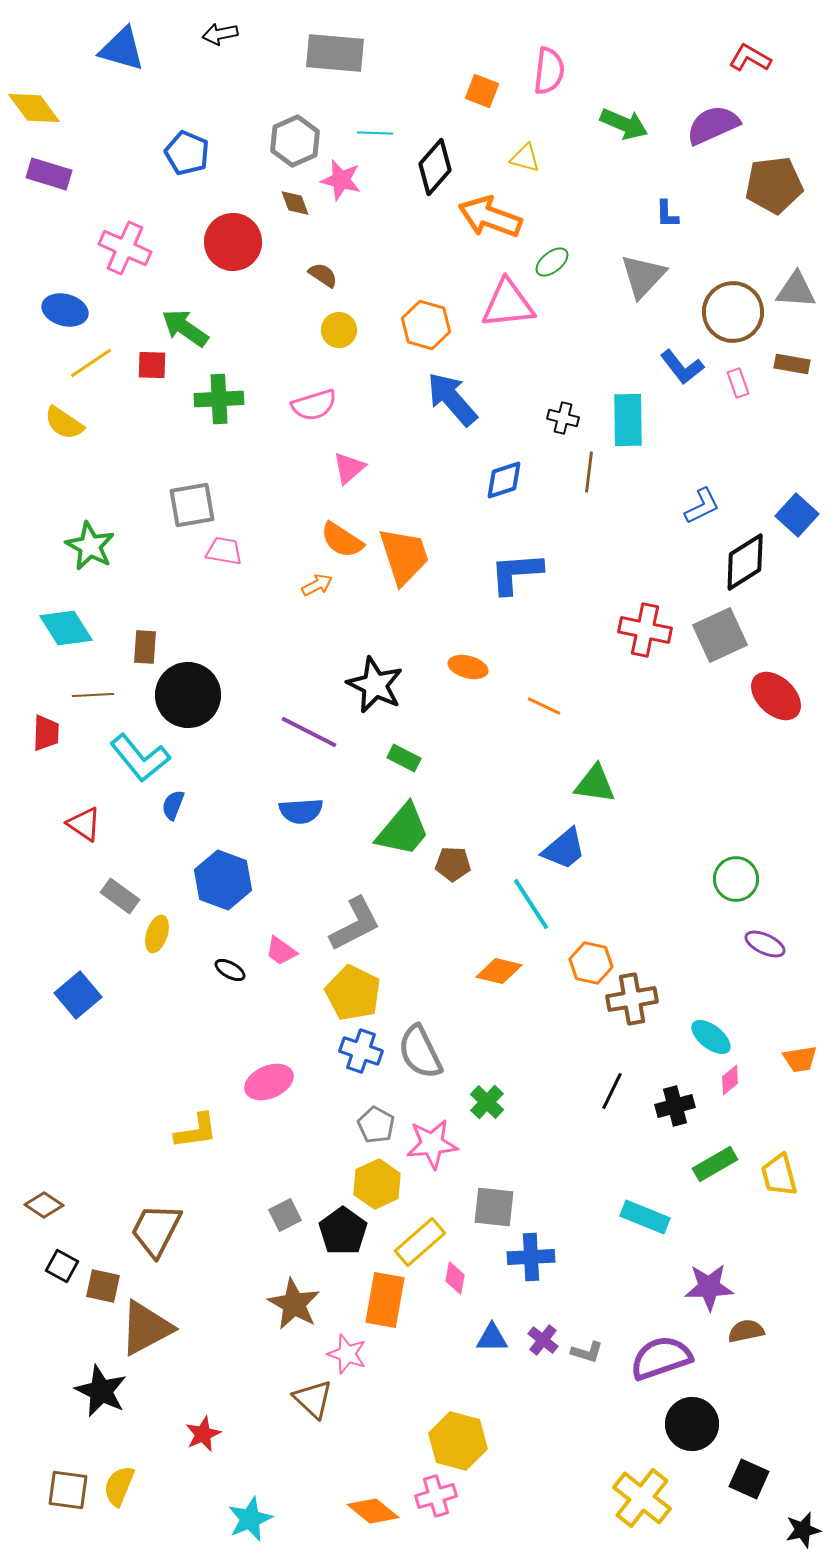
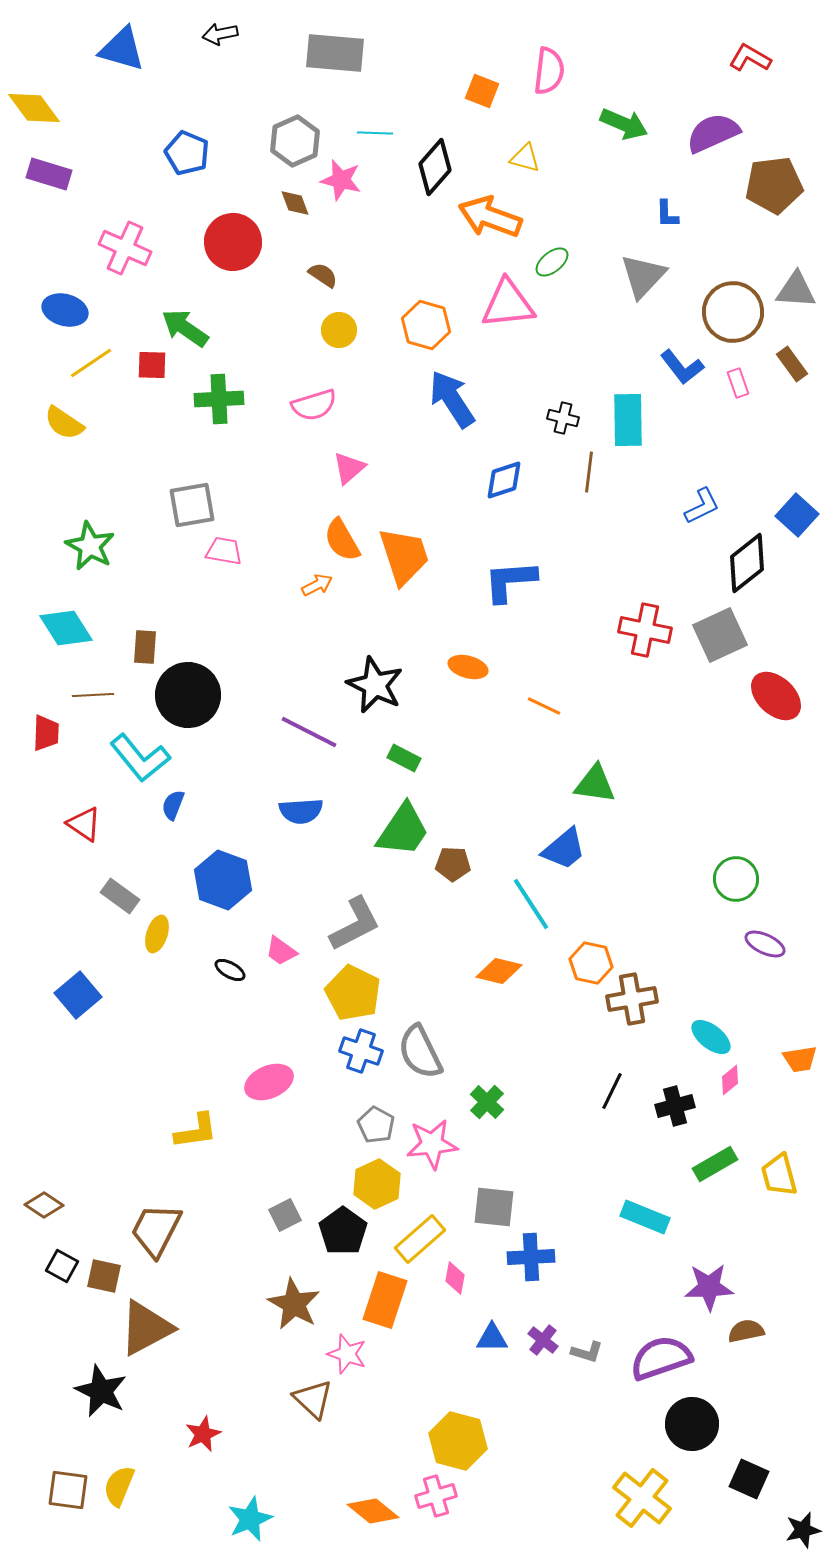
purple semicircle at (713, 125): moved 8 px down
brown rectangle at (792, 364): rotated 44 degrees clockwise
blue arrow at (452, 399): rotated 8 degrees clockwise
orange semicircle at (342, 540): rotated 27 degrees clockwise
black diamond at (745, 562): moved 2 px right, 1 px down; rotated 6 degrees counterclockwise
blue L-shape at (516, 573): moved 6 px left, 8 px down
green trapezoid at (403, 830): rotated 6 degrees counterclockwise
yellow rectangle at (420, 1242): moved 3 px up
brown square at (103, 1286): moved 1 px right, 10 px up
orange rectangle at (385, 1300): rotated 8 degrees clockwise
